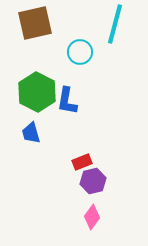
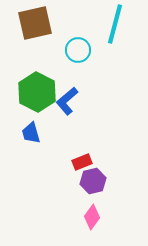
cyan circle: moved 2 px left, 2 px up
blue L-shape: rotated 40 degrees clockwise
